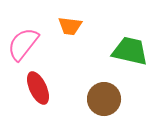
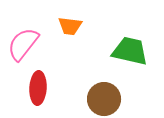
red ellipse: rotated 28 degrees clockwise
